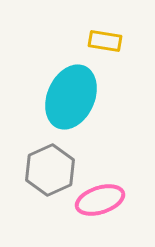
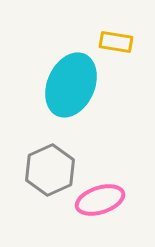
yellow rectangle: moved 11 px right, 1 px down
cyan ellipse: moved 12 px up
